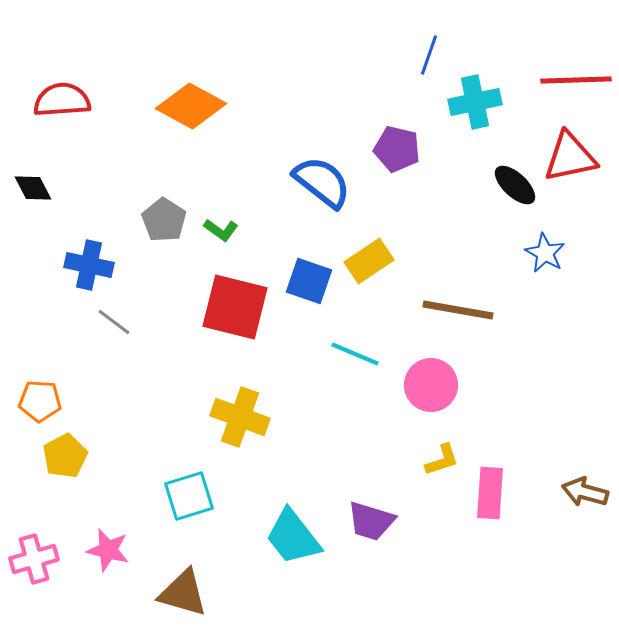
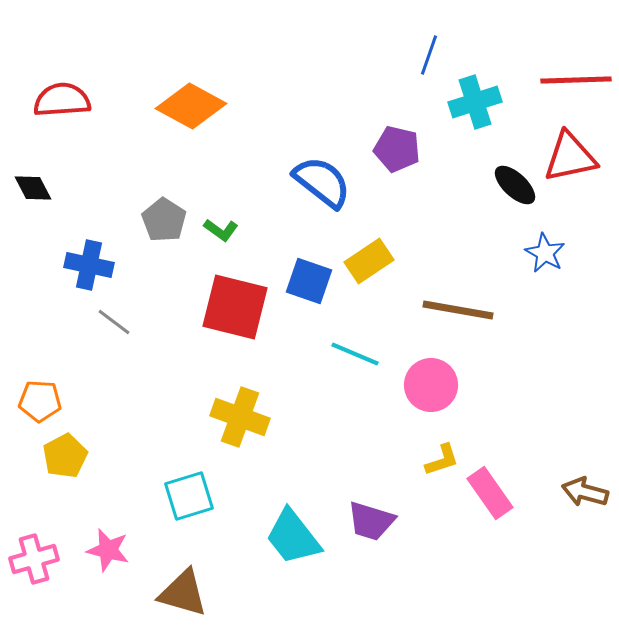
cyan cross: rotated 6 degrees counterclockwise
pink rectangle: rotated 39 degrees counterclockwise
